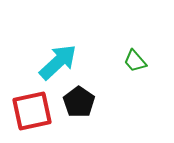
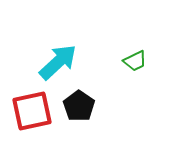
green trapezoid: rotated 75 degrees counterclockwise
black pentagon: moved 4 px down
